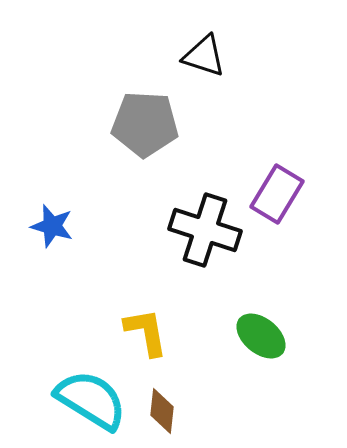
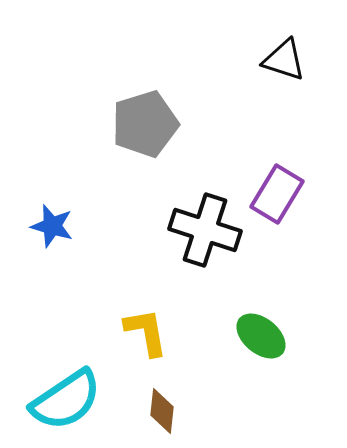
black triangle: moved 80 px right, 4 px down
gray pentagon: rotated 20 degrees counterclockwise
cyan semicircle: moved 25 px left; rotated 114 degrees clockwise
